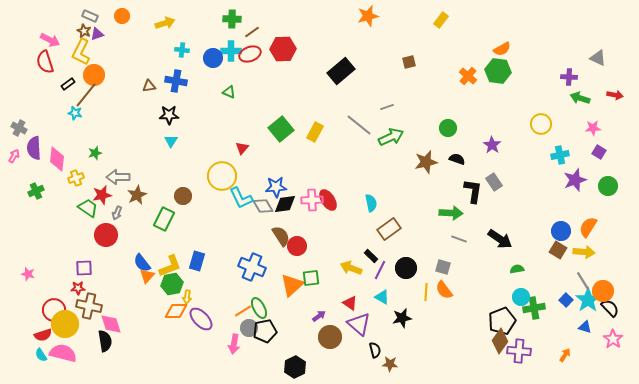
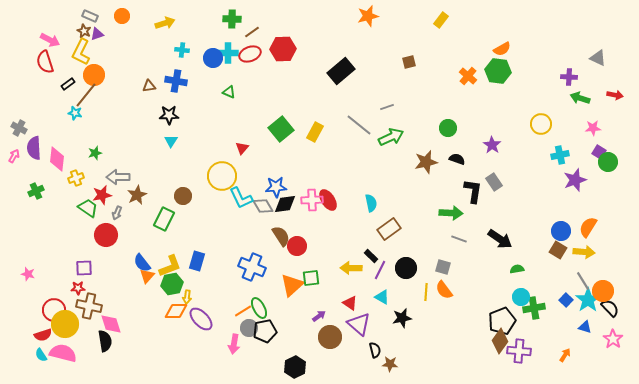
cyan cross at (231, 51): moved 3 px left, 2 px down
green circle at (608, 186): moved 24 px up
yellow arrow at (351, 268): rotated 20 degrees counterclockwise
